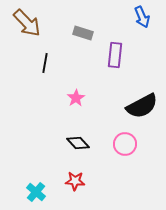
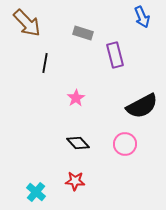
purple rectangle: rotated 20 degrees counterclockwise
